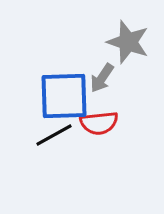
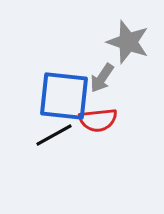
blue square: rotated 8 degrees clockwise
red semicircle: moved 1 px left, 3 px up
